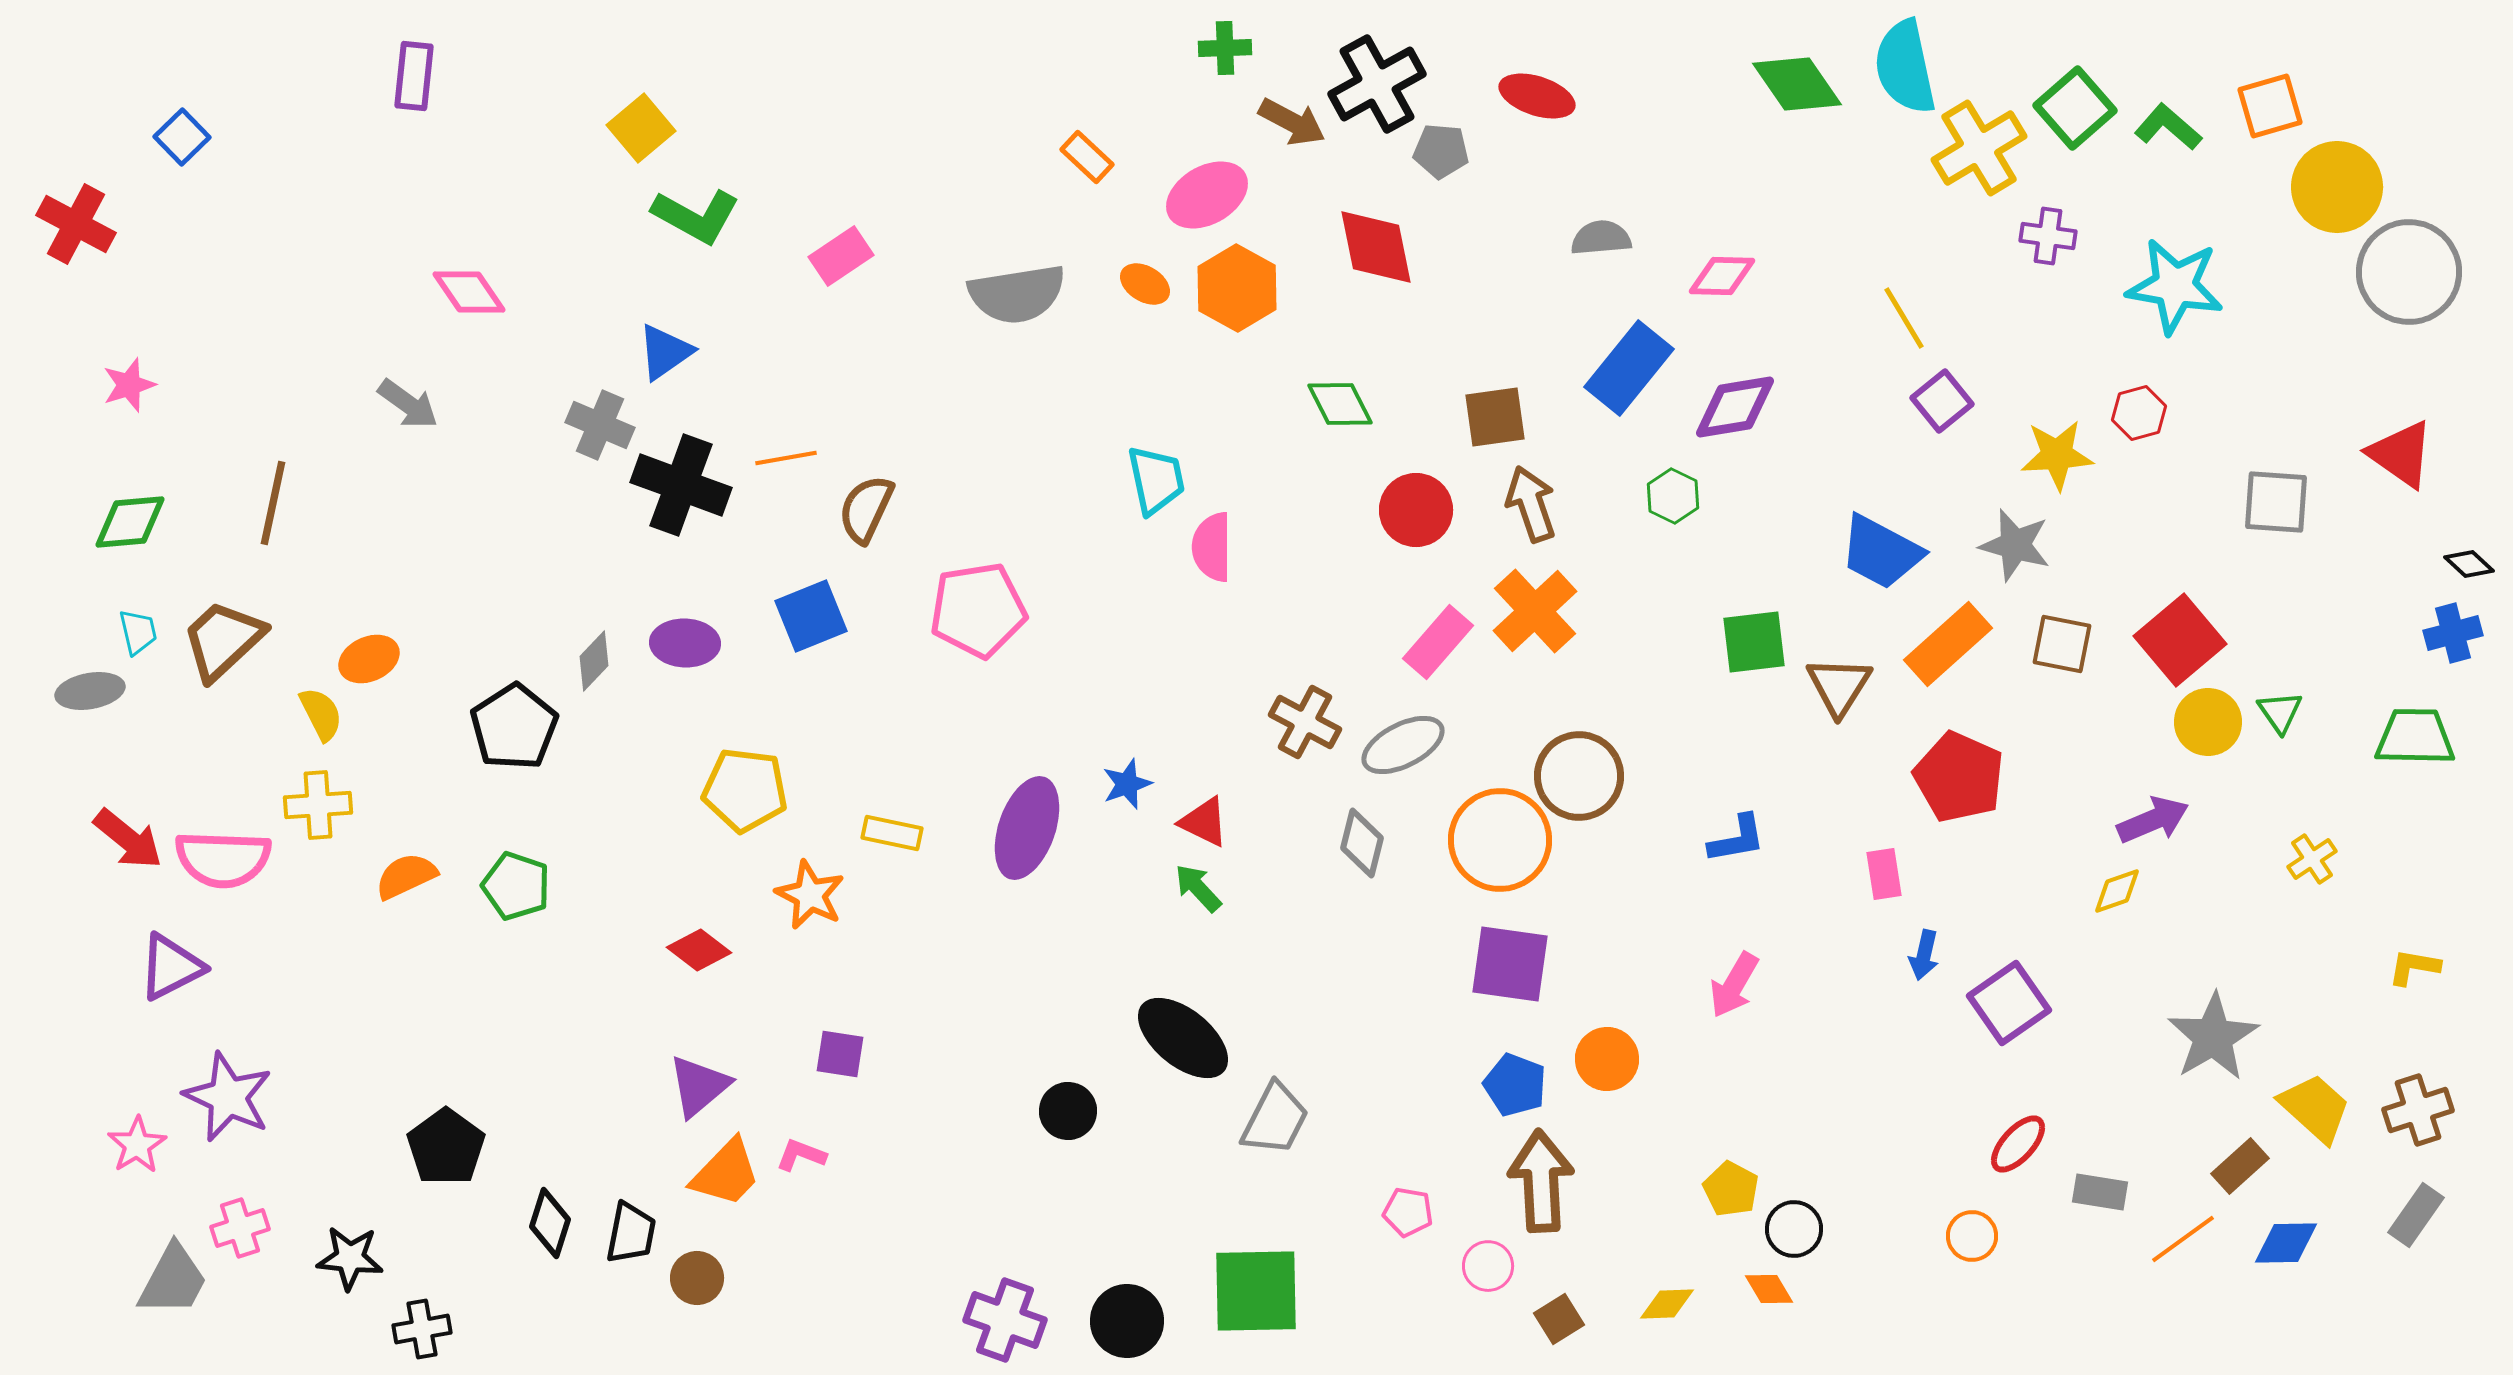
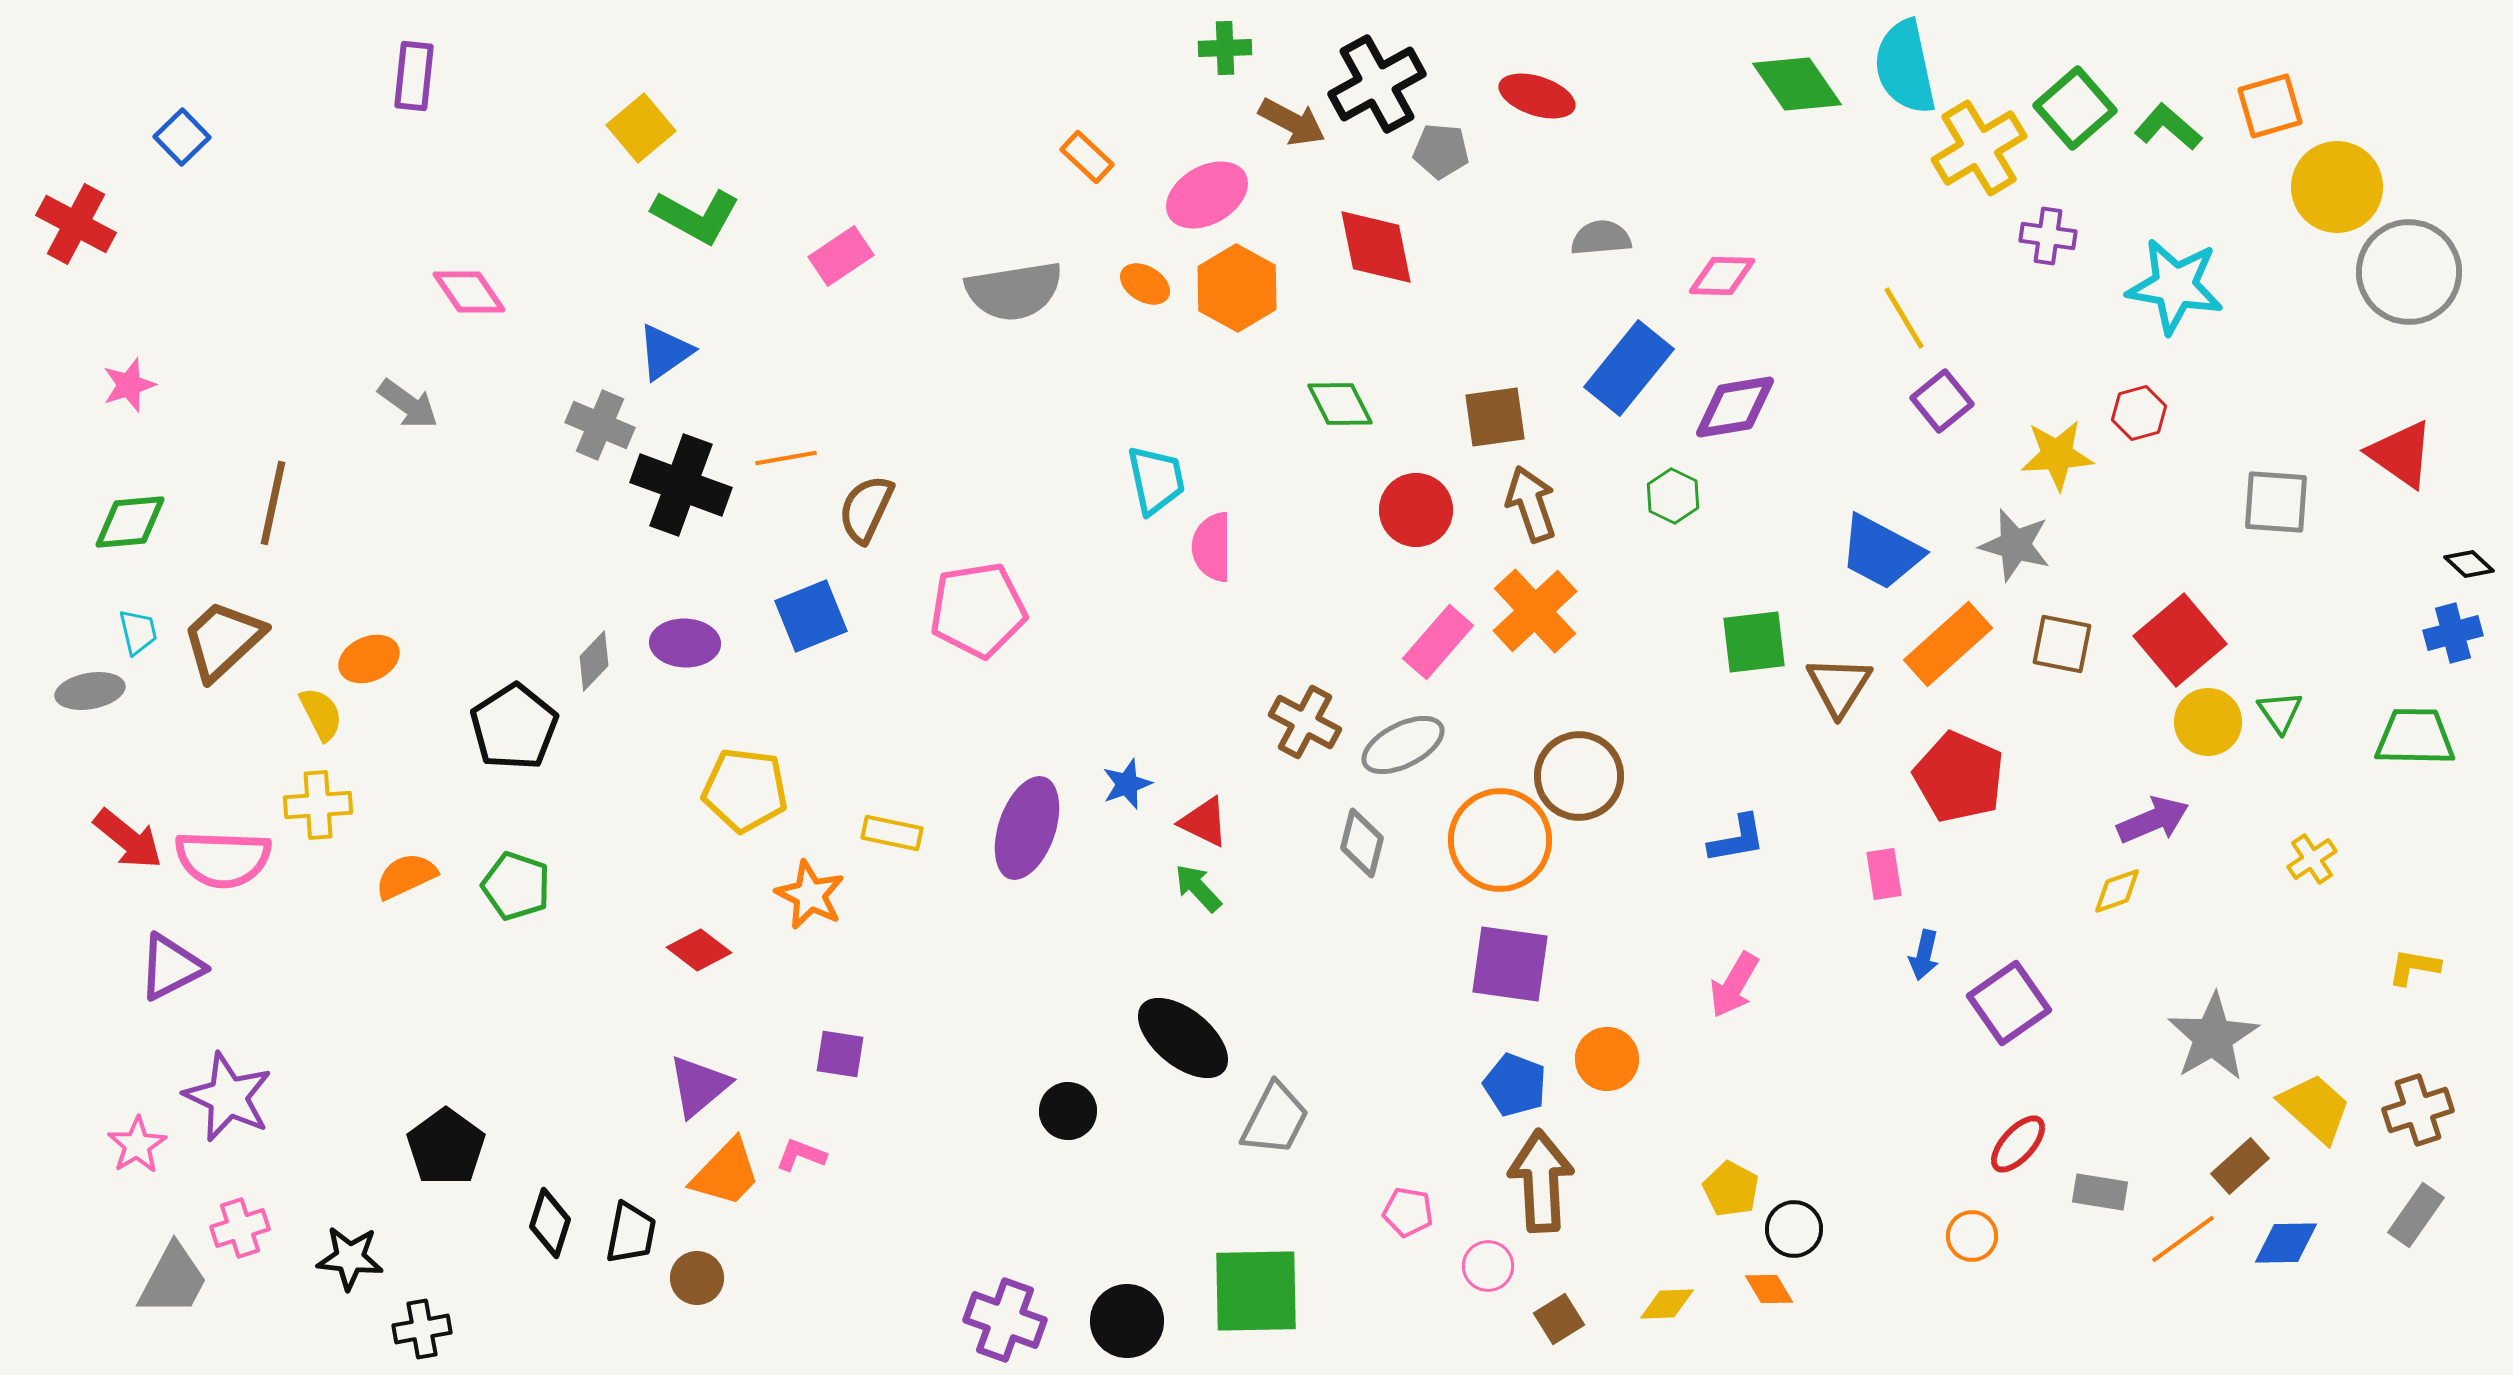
gray semicircle at (1017, 294): moved 3 px left, 3 px up
